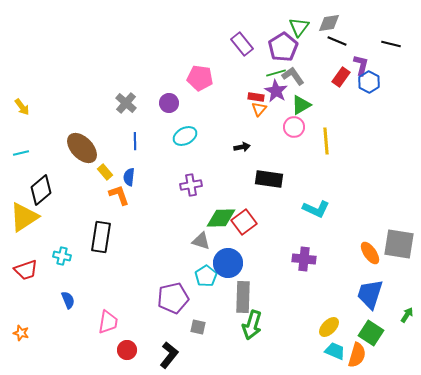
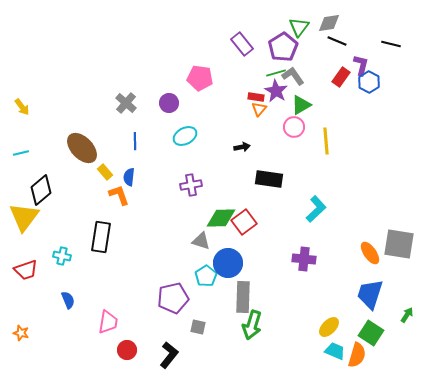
cyan L-shape at (316, 209): rotated 68 degrees counterclockwise
yellow triangle at (24, 217): rotated 20 degrees counterclockwise
